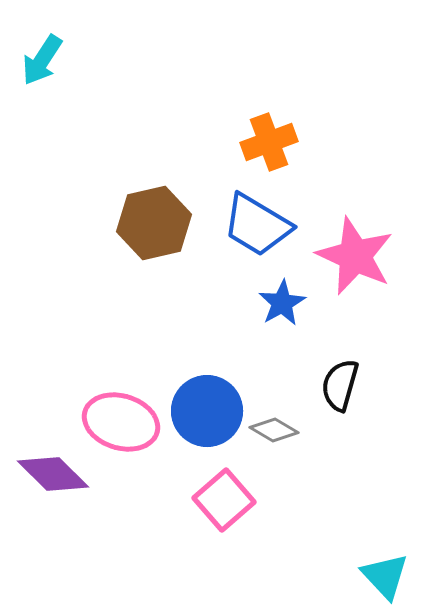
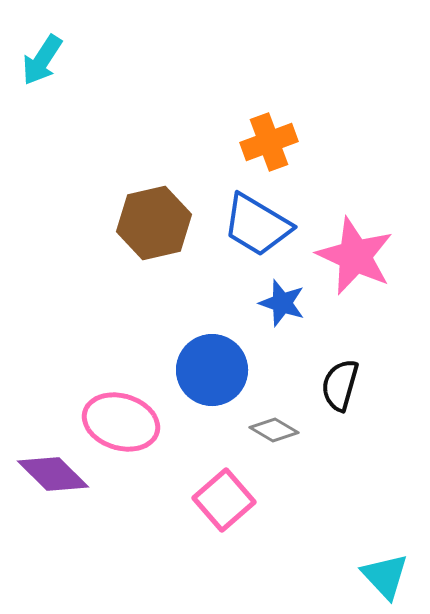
blue star: rotated 24 degrees counterclockwise
blue circle: moved 5 px right, 41 px up
